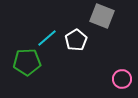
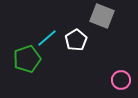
green pentagon: moved 3 px up; rotated 16 degrees counterclockwise
pink circle: moved 1 px left, 1 px down
